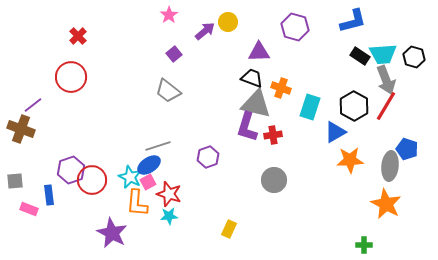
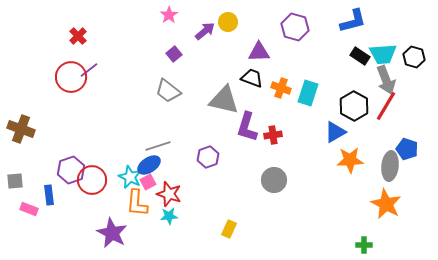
gray triangle at (256, 104): moved 32 px left, 4 px up
purple line at (33, 105): moved 56 px right, 35 px up
cyan rectangle at (310, 107): moved 2 px left, 14 px up
